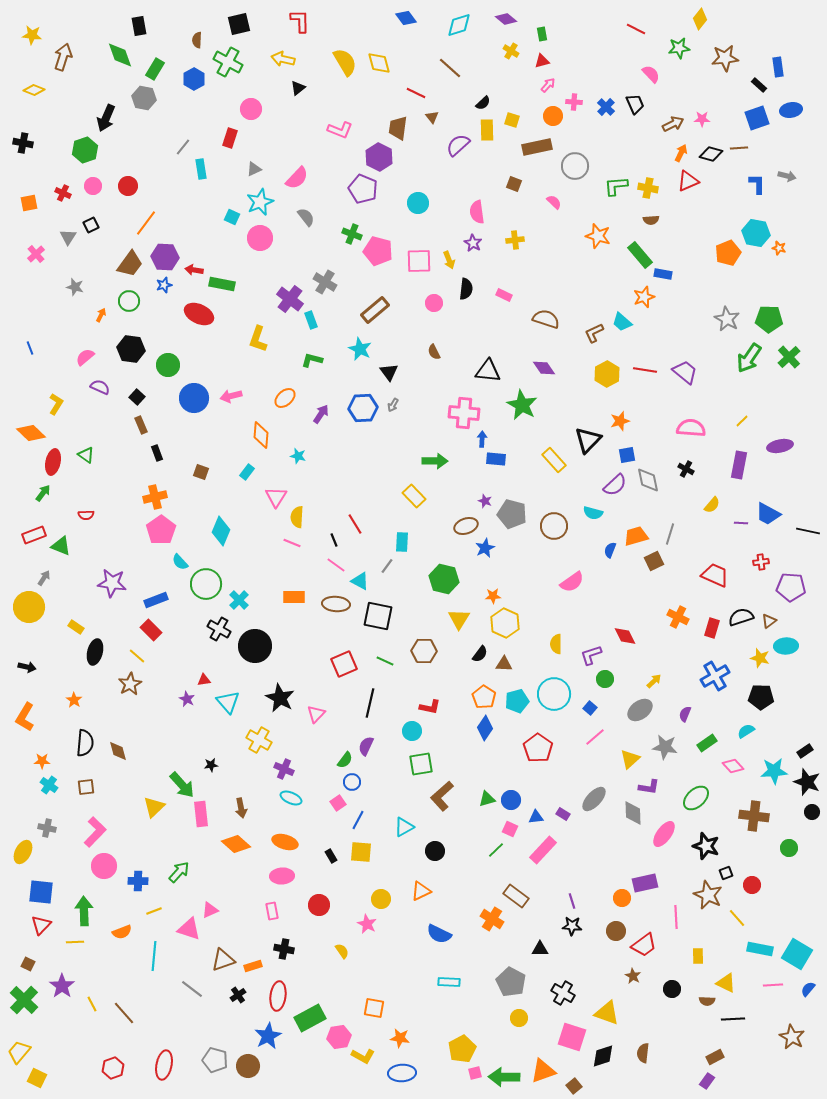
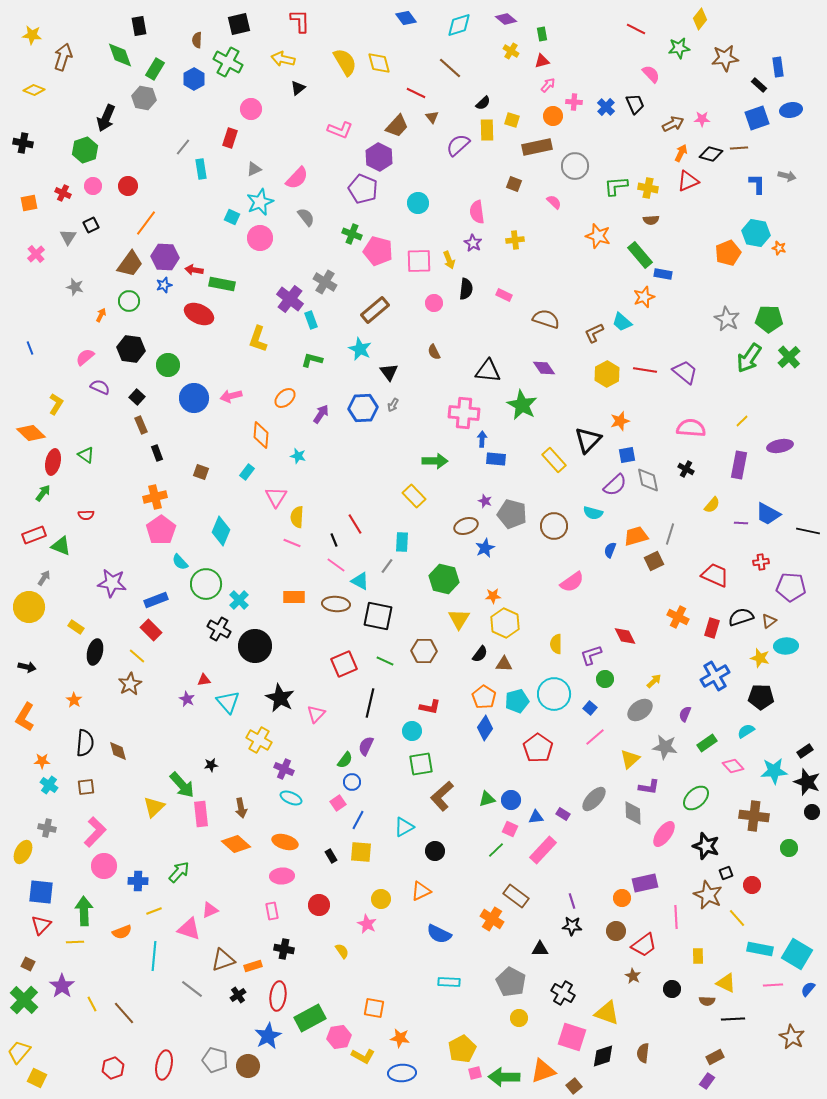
brown trapezoid at (398, 128): moved 1 px left, 2 px up; rotated 145 degrees counterclockwise
